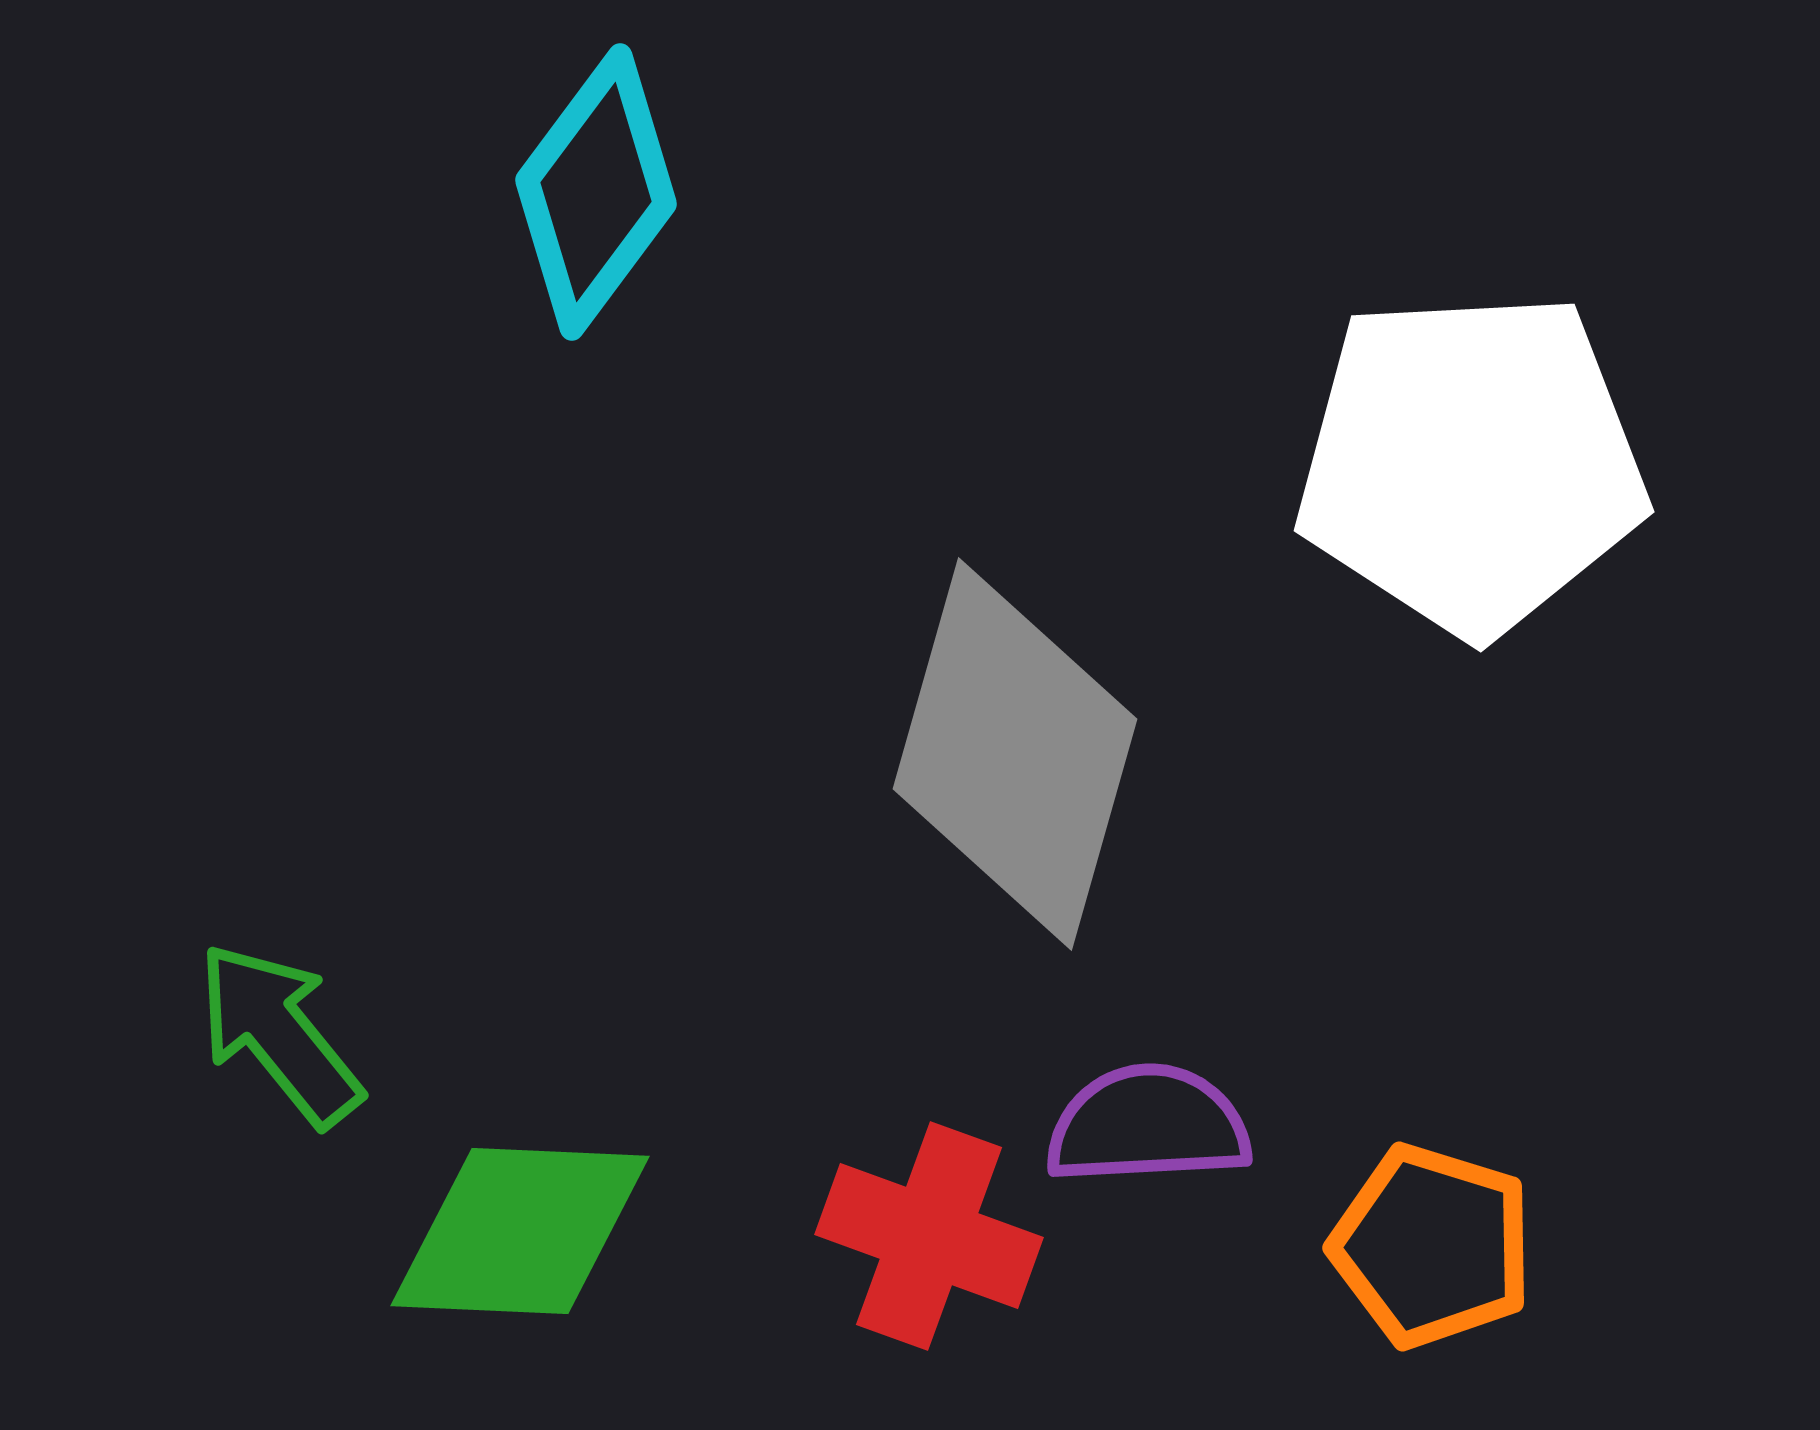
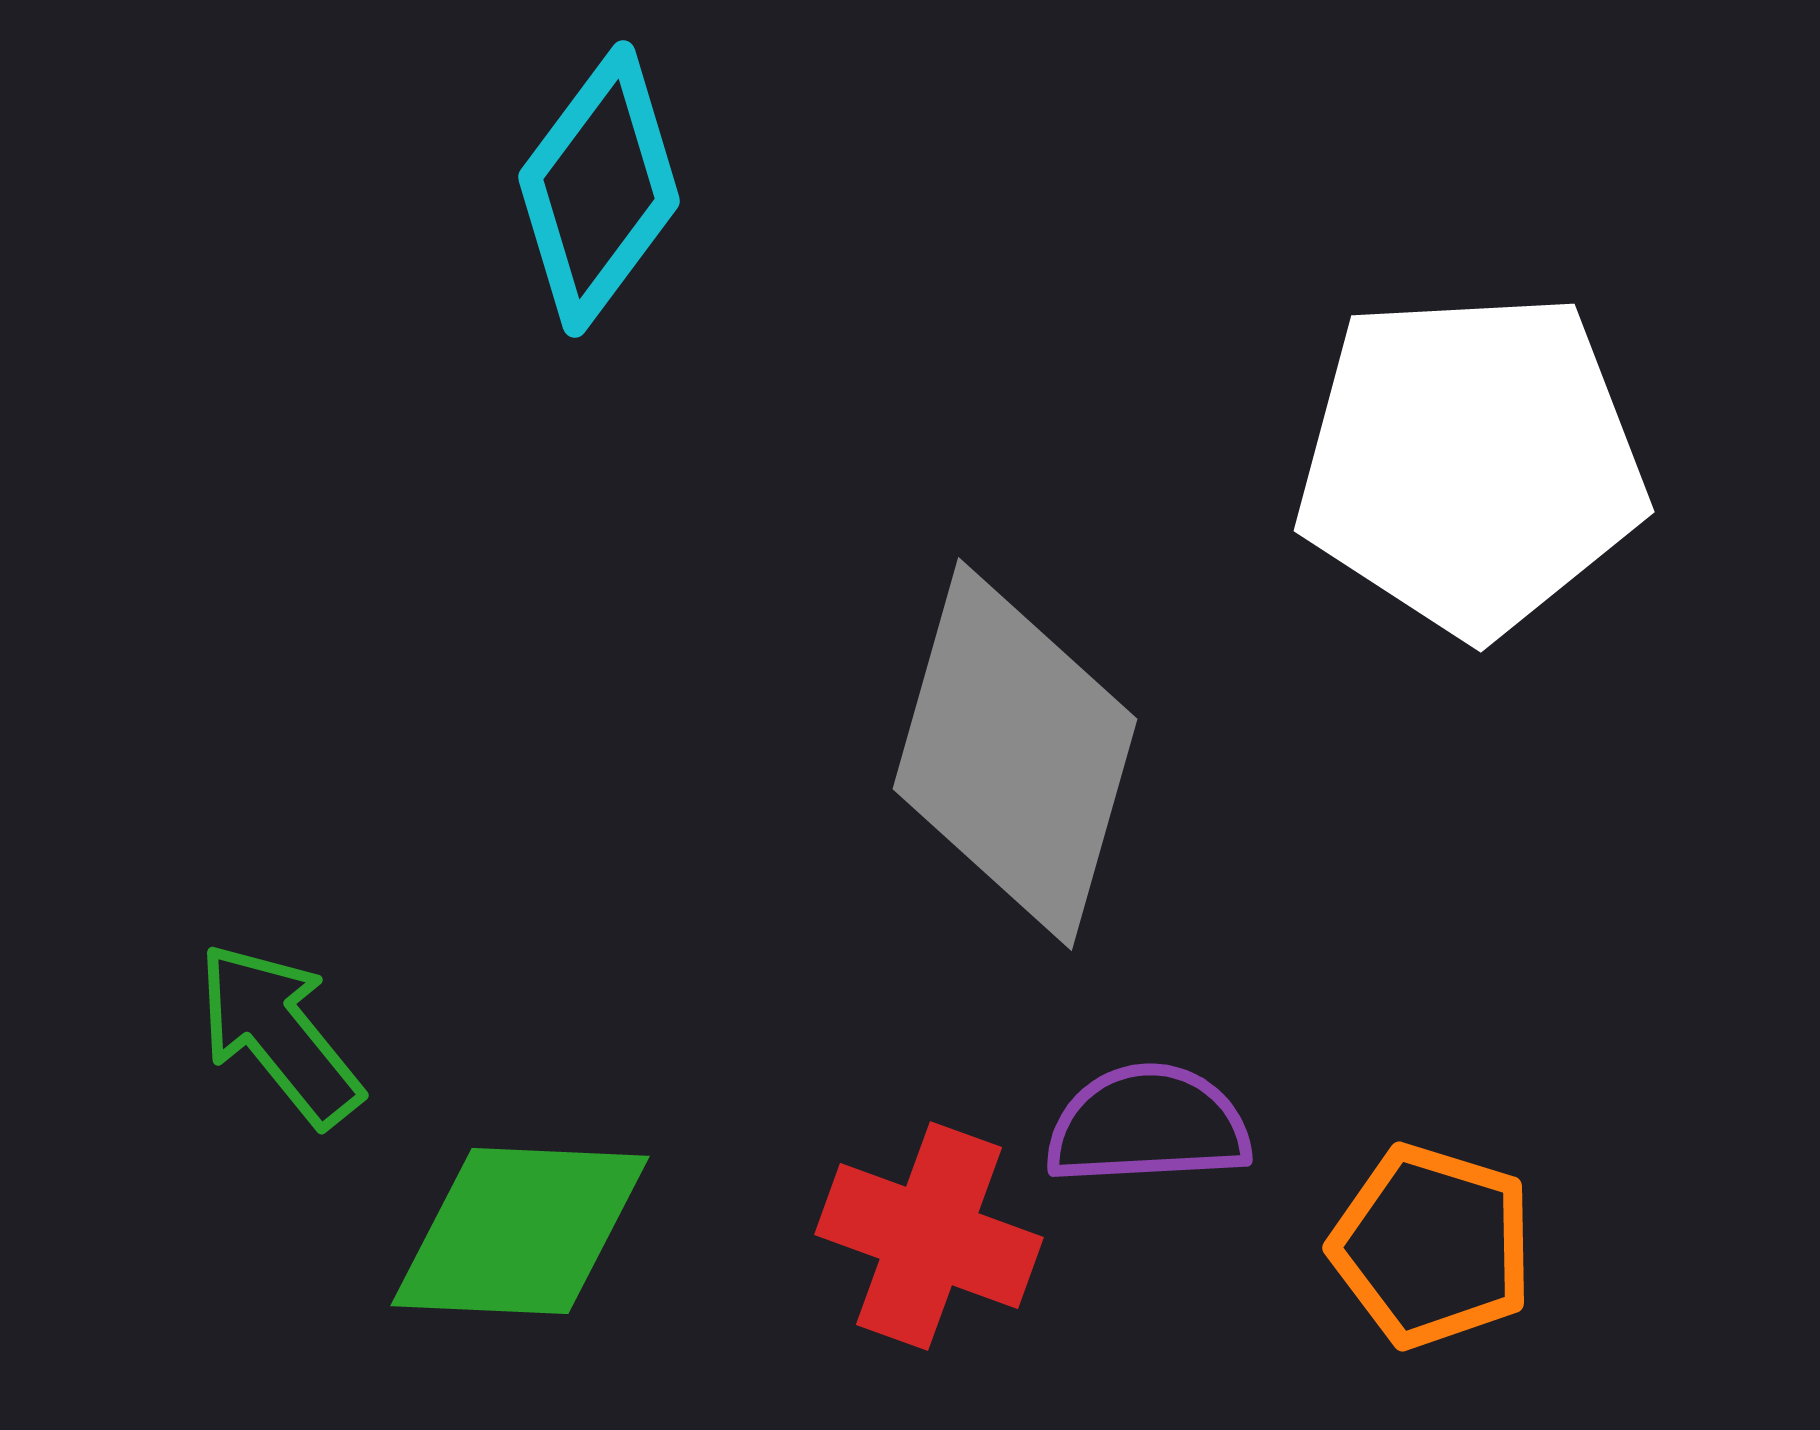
cyan diamond: moved 3 px right, 3 px up
